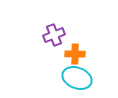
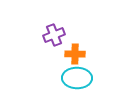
cyan ellipse: rotated 20 degrees counterclockwise
